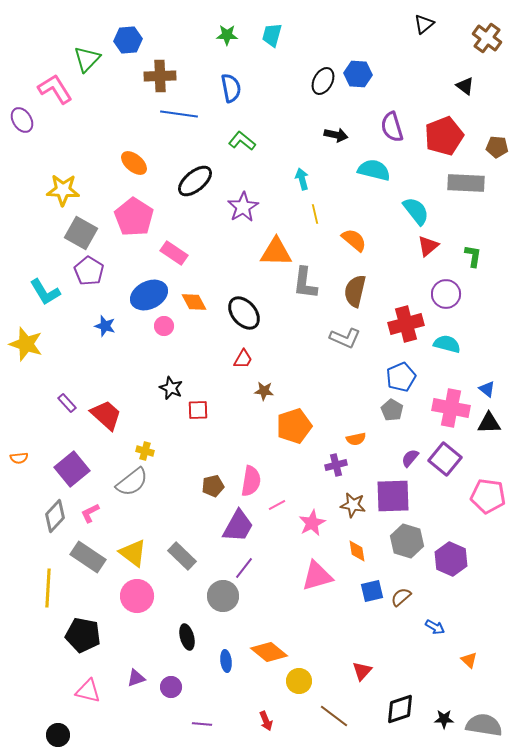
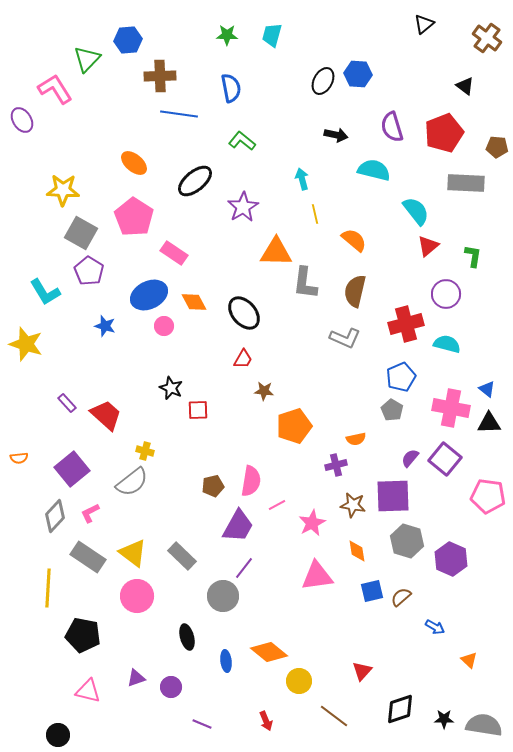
red pentagon at (444, 136): moved 3 px up
pink triangle at (317, 576): rotated 8 degrees clockwise
purple line at (202, 724): rotated 18 degrees clockwise
